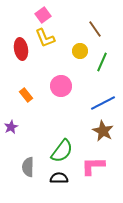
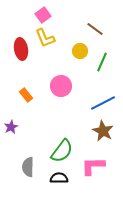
brown line: rotated 18 degrees counterclockwise
